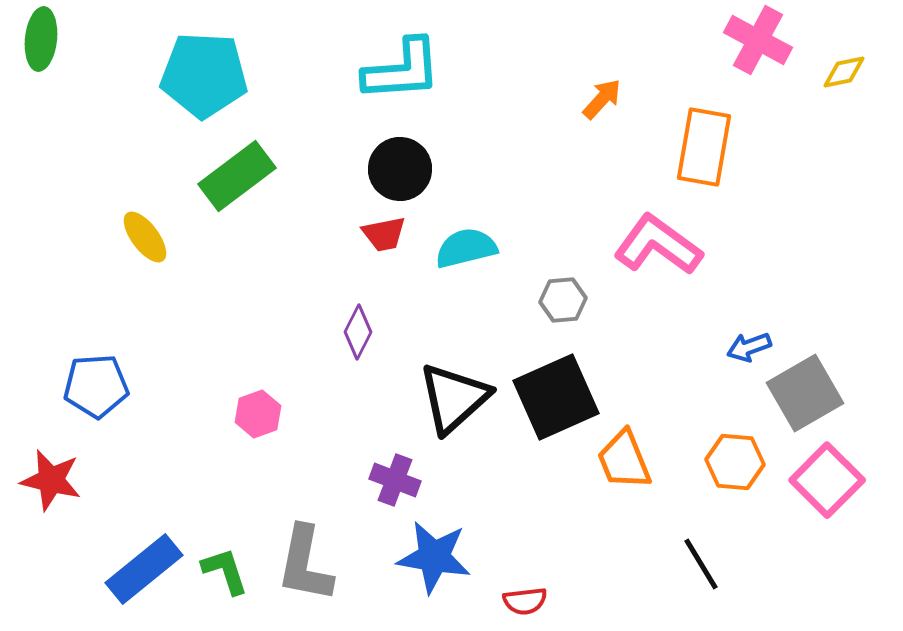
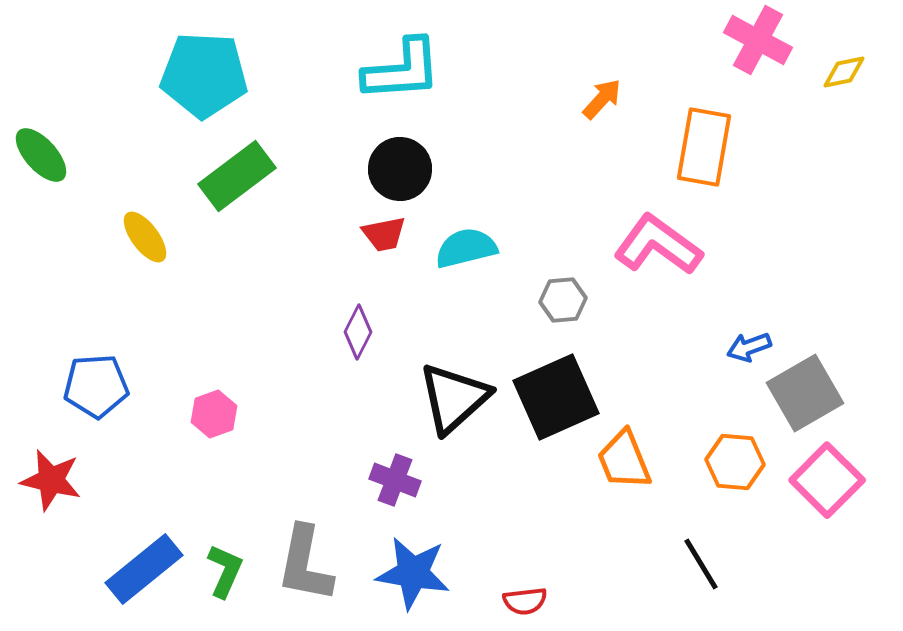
green ellipse: moved 116 px down; rotated 48 degrees counterclockwise
pink hexagon: moved 44 px left
blue star: moved 21 px left, 16 px down
green L-shape: rotated 42 degrees clockwise
